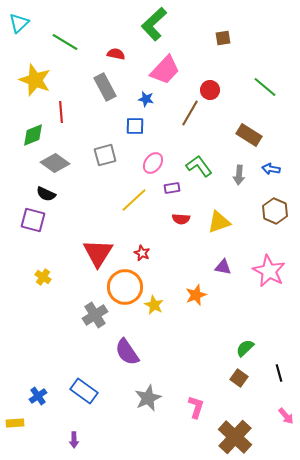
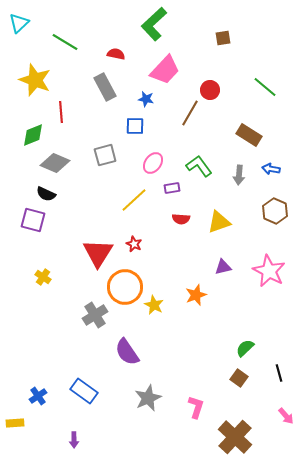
gray diamond at (55, 163): rotated 12 degrees counterclockwise
red star at (142, 253): moved 8 px left, 9 px up
purple triangle at (223, 267): rotated 24 degrees counterclockwise
